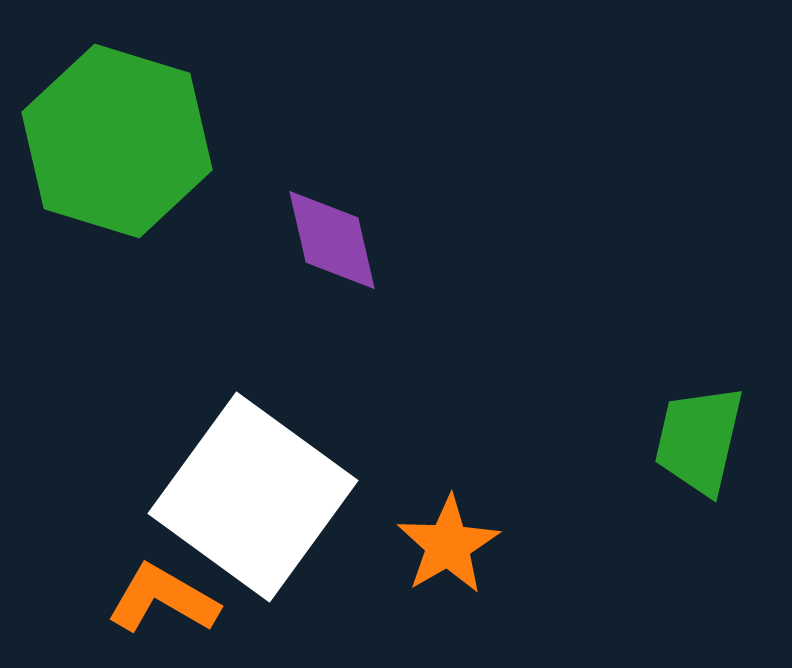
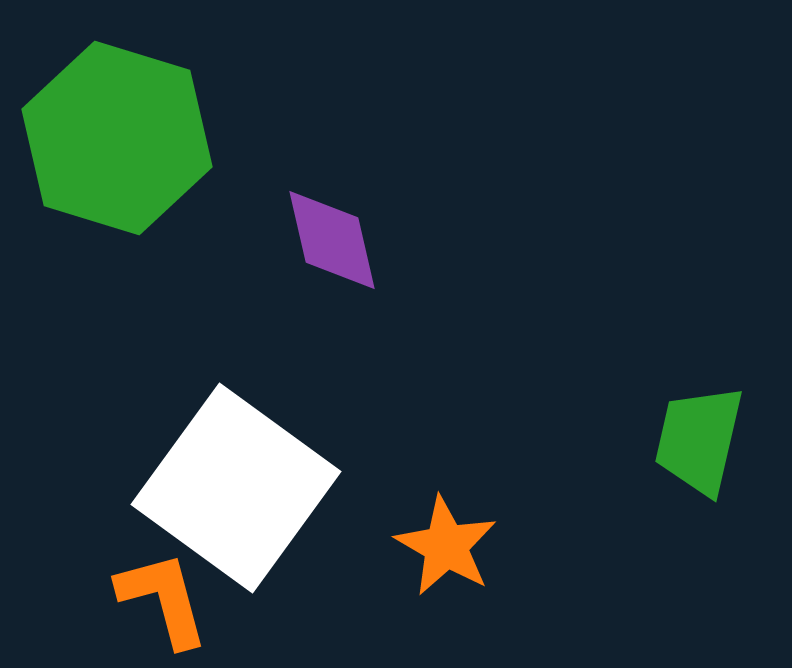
green hexagon: moved 3 px up
white square: moved 17 px left, 9 px up
orange star: moved 2 px left, 1 px down; rotated 12 degrees counterclockwise
orange L-shape: rotated 45 degrees clockwise
